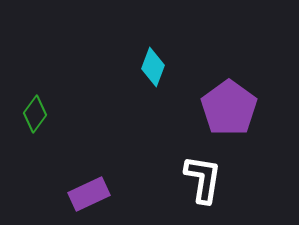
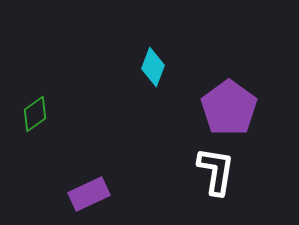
green diamond: rotated 18 degrees clockwise
white L-shape: moved 13 px right, 8 px up
